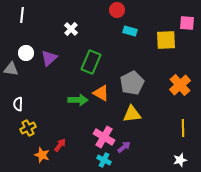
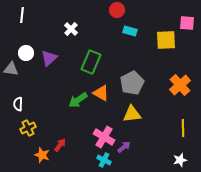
green arrow: rotated 144 degrees clockwise
